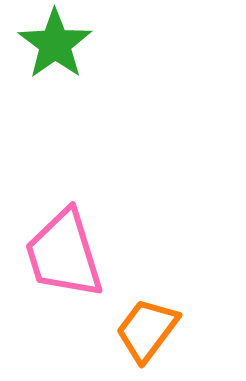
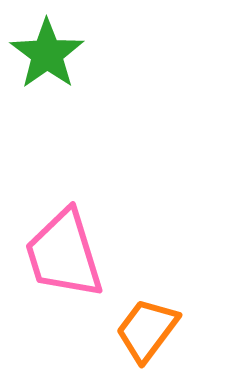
green star: moved 8 px left, 10 px down
